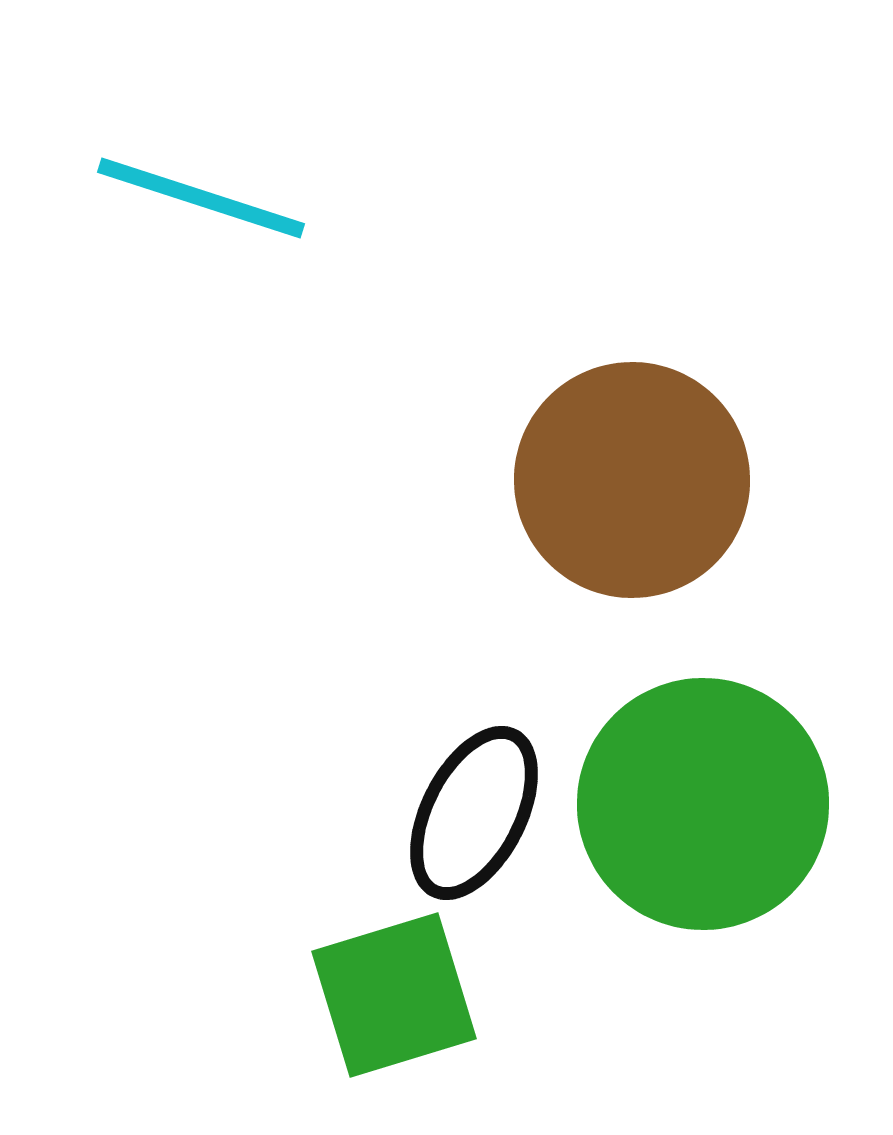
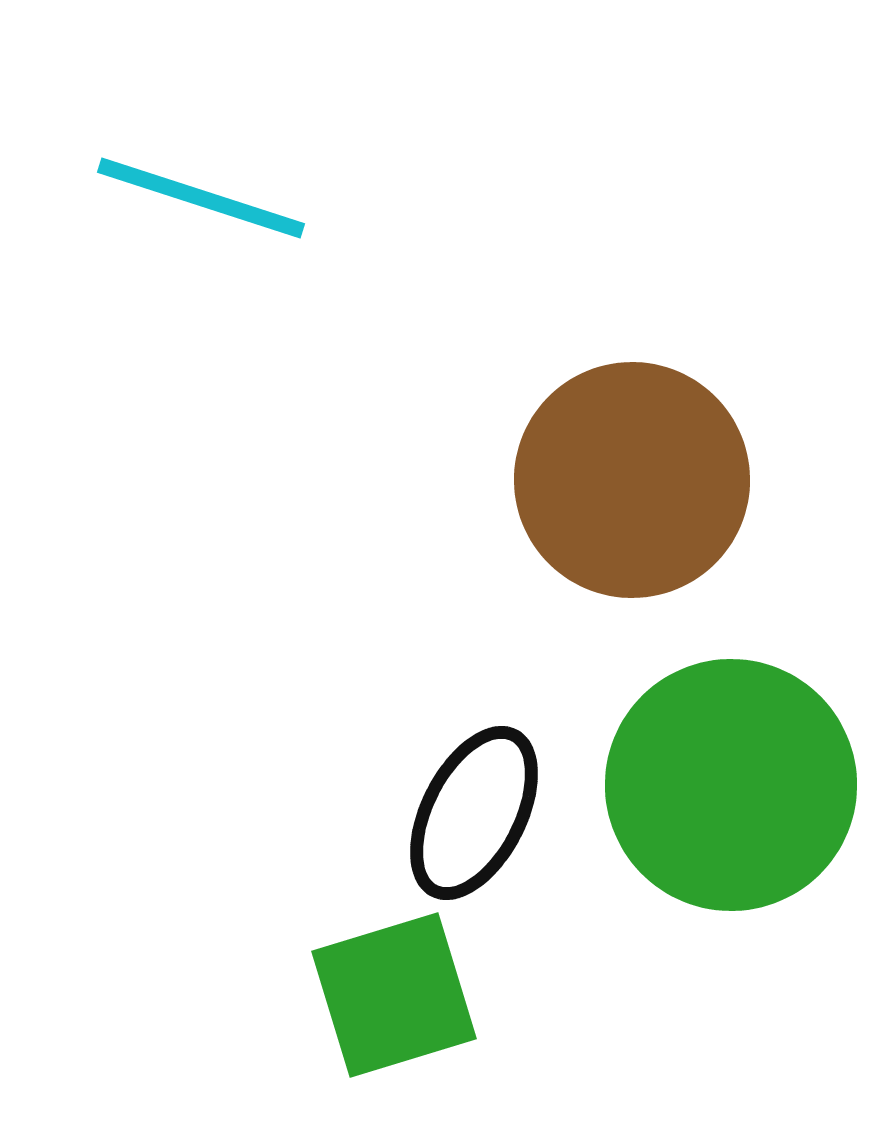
green circle: moved 28 px right, 19 px up
